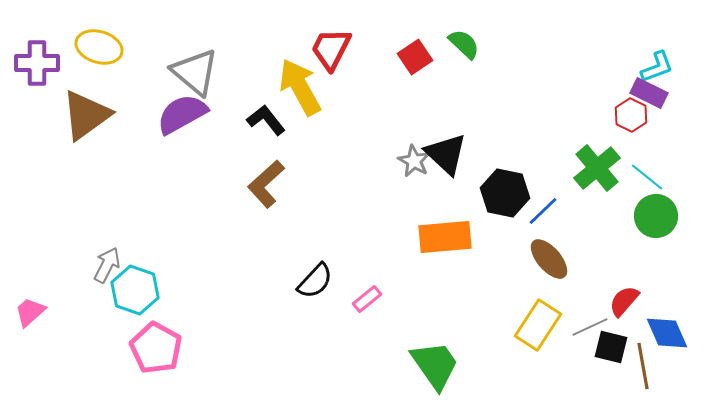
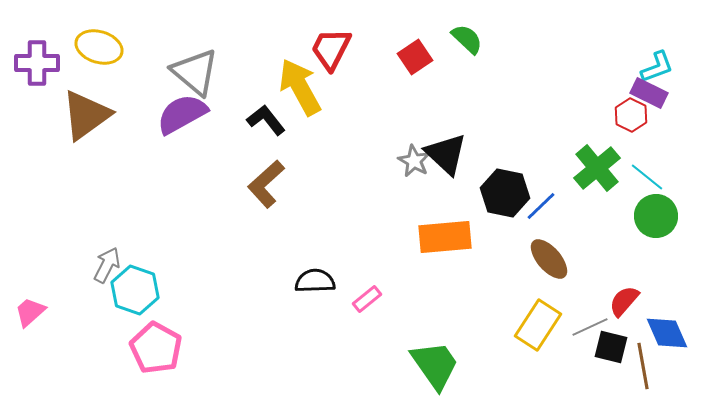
green semicircle: moved 3 px right, 5 px up
blue line: moved 2 px left, 5 px up
black semicircle: rotated 135 degrees counterclockwise
